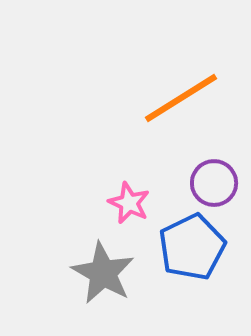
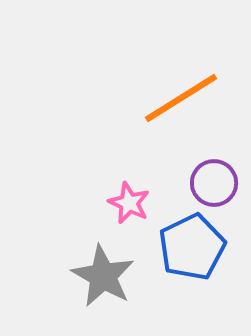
gray star: moved 3 px down
